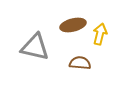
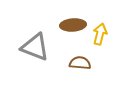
brown ellipse: rotated 10 degrees clockwise
gray triangle: rotated 8 degrees clockwise
